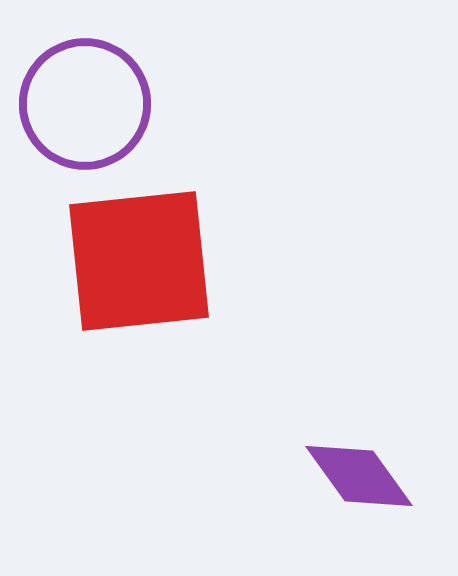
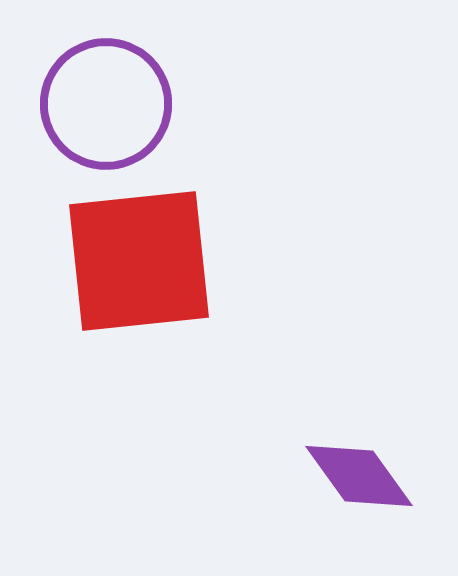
purple circle: moved 21 px right
